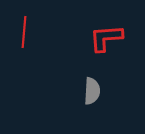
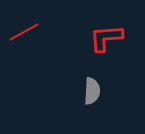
red line: rotated 56 degrees clockwise
